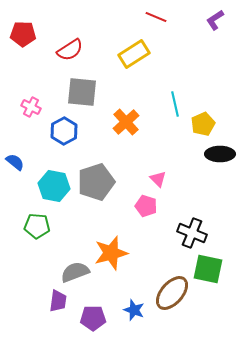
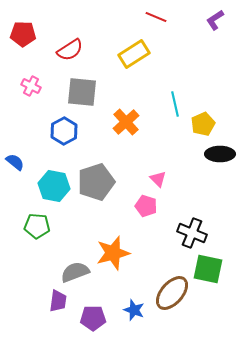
pink cross: moved 21 px up
orange star: moved 2 px right
